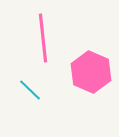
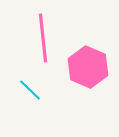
pink hexagon: moved 3 px left, 5 px up
